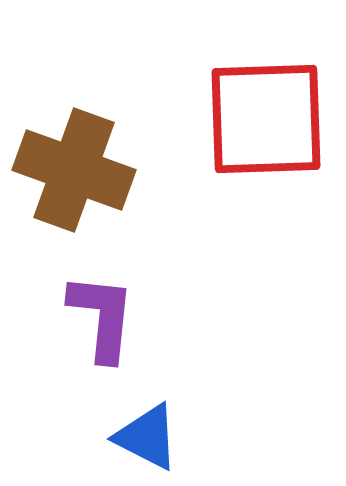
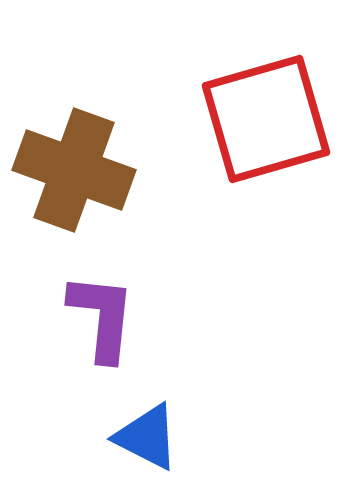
red square: rotated 14 degrees counterclockwise
